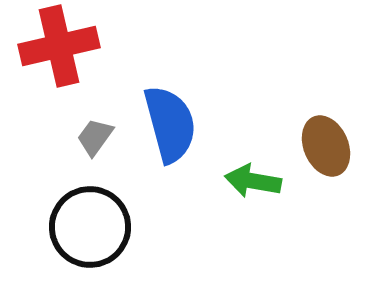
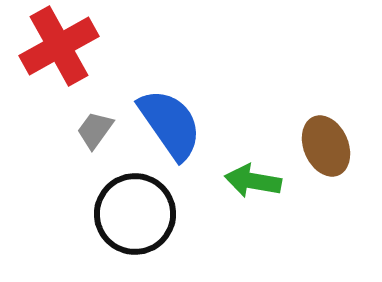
red cross: rotated 16 degrees counterclockwise
blue semicircle: rotated 20 degrees counterclockwise
gray trapezoid: moved 7 px up
black circle: moved 45 px right, 13 px up
